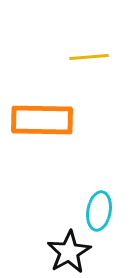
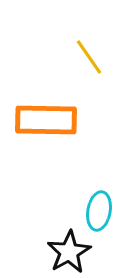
yellow line: rotated 60 degrees clockwise
orange rectangle: moved 4 px right
